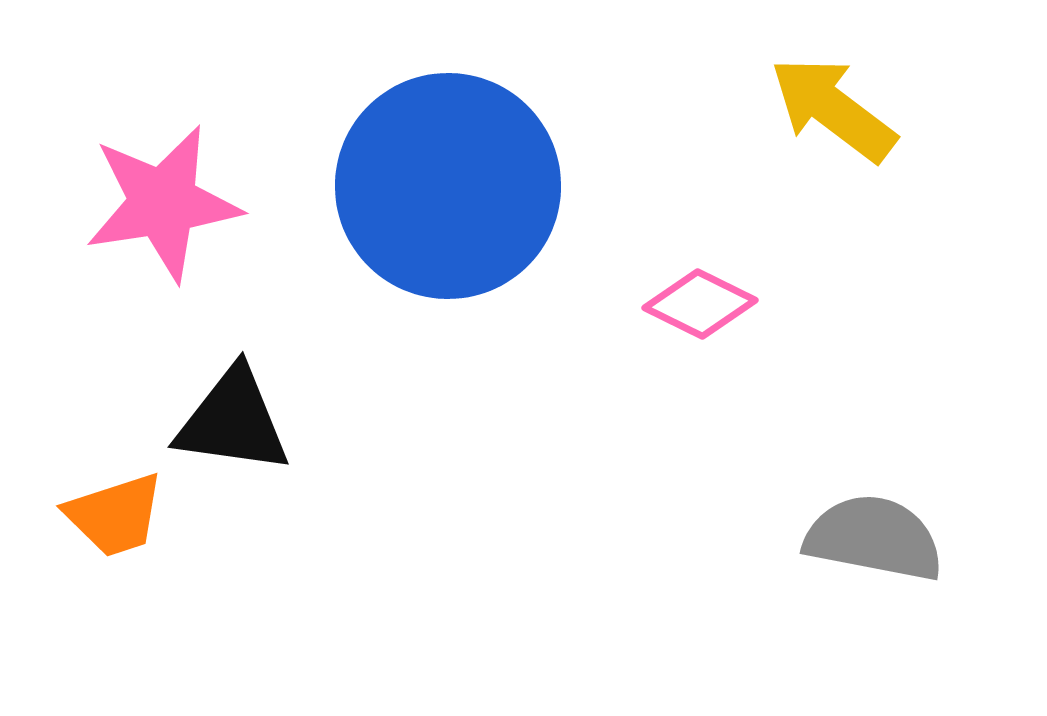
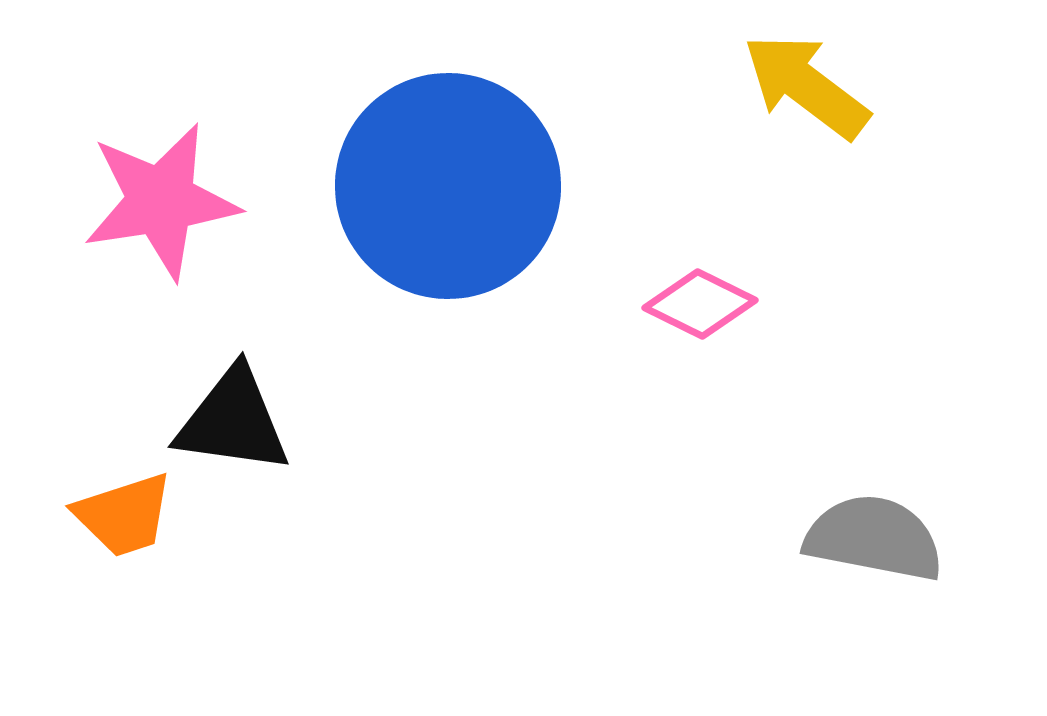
yellow arrow: moved 27 px left, 23 px up
pink star: moved 2 px left, 2 px up
orange trapezoid: moved 9 px right
